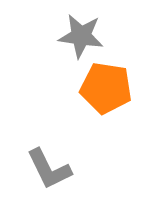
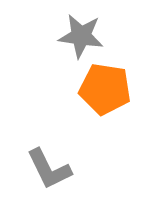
orange pentagon: moved 1 px left, 1 px down
